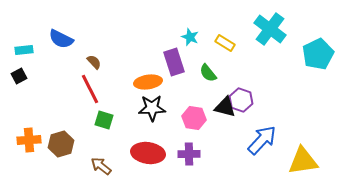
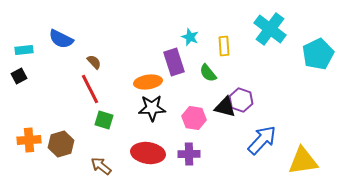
yellow rectangle: moved 1 px left, 3 px down; rotated 54 degrees clockwise
